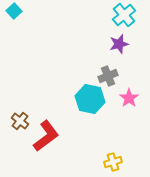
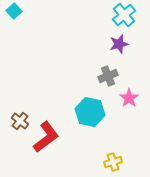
cyan hexagon: moved 13 px down
red L-shape: moved 1 px down
